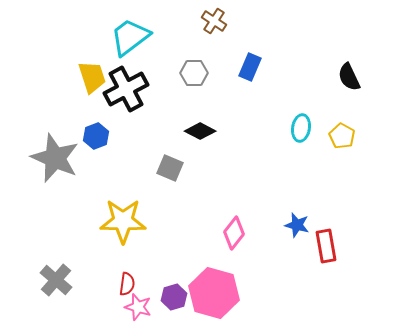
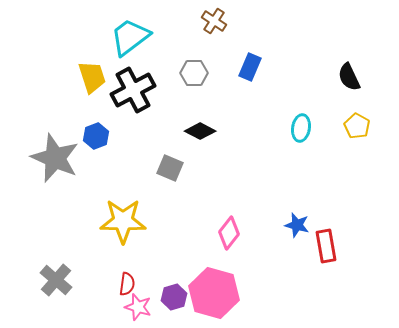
black cross: moved 7 px right, 1 px down
yellow pentagon: moved 15 px right, 10 px up
pink diamond: moved 5 px left
